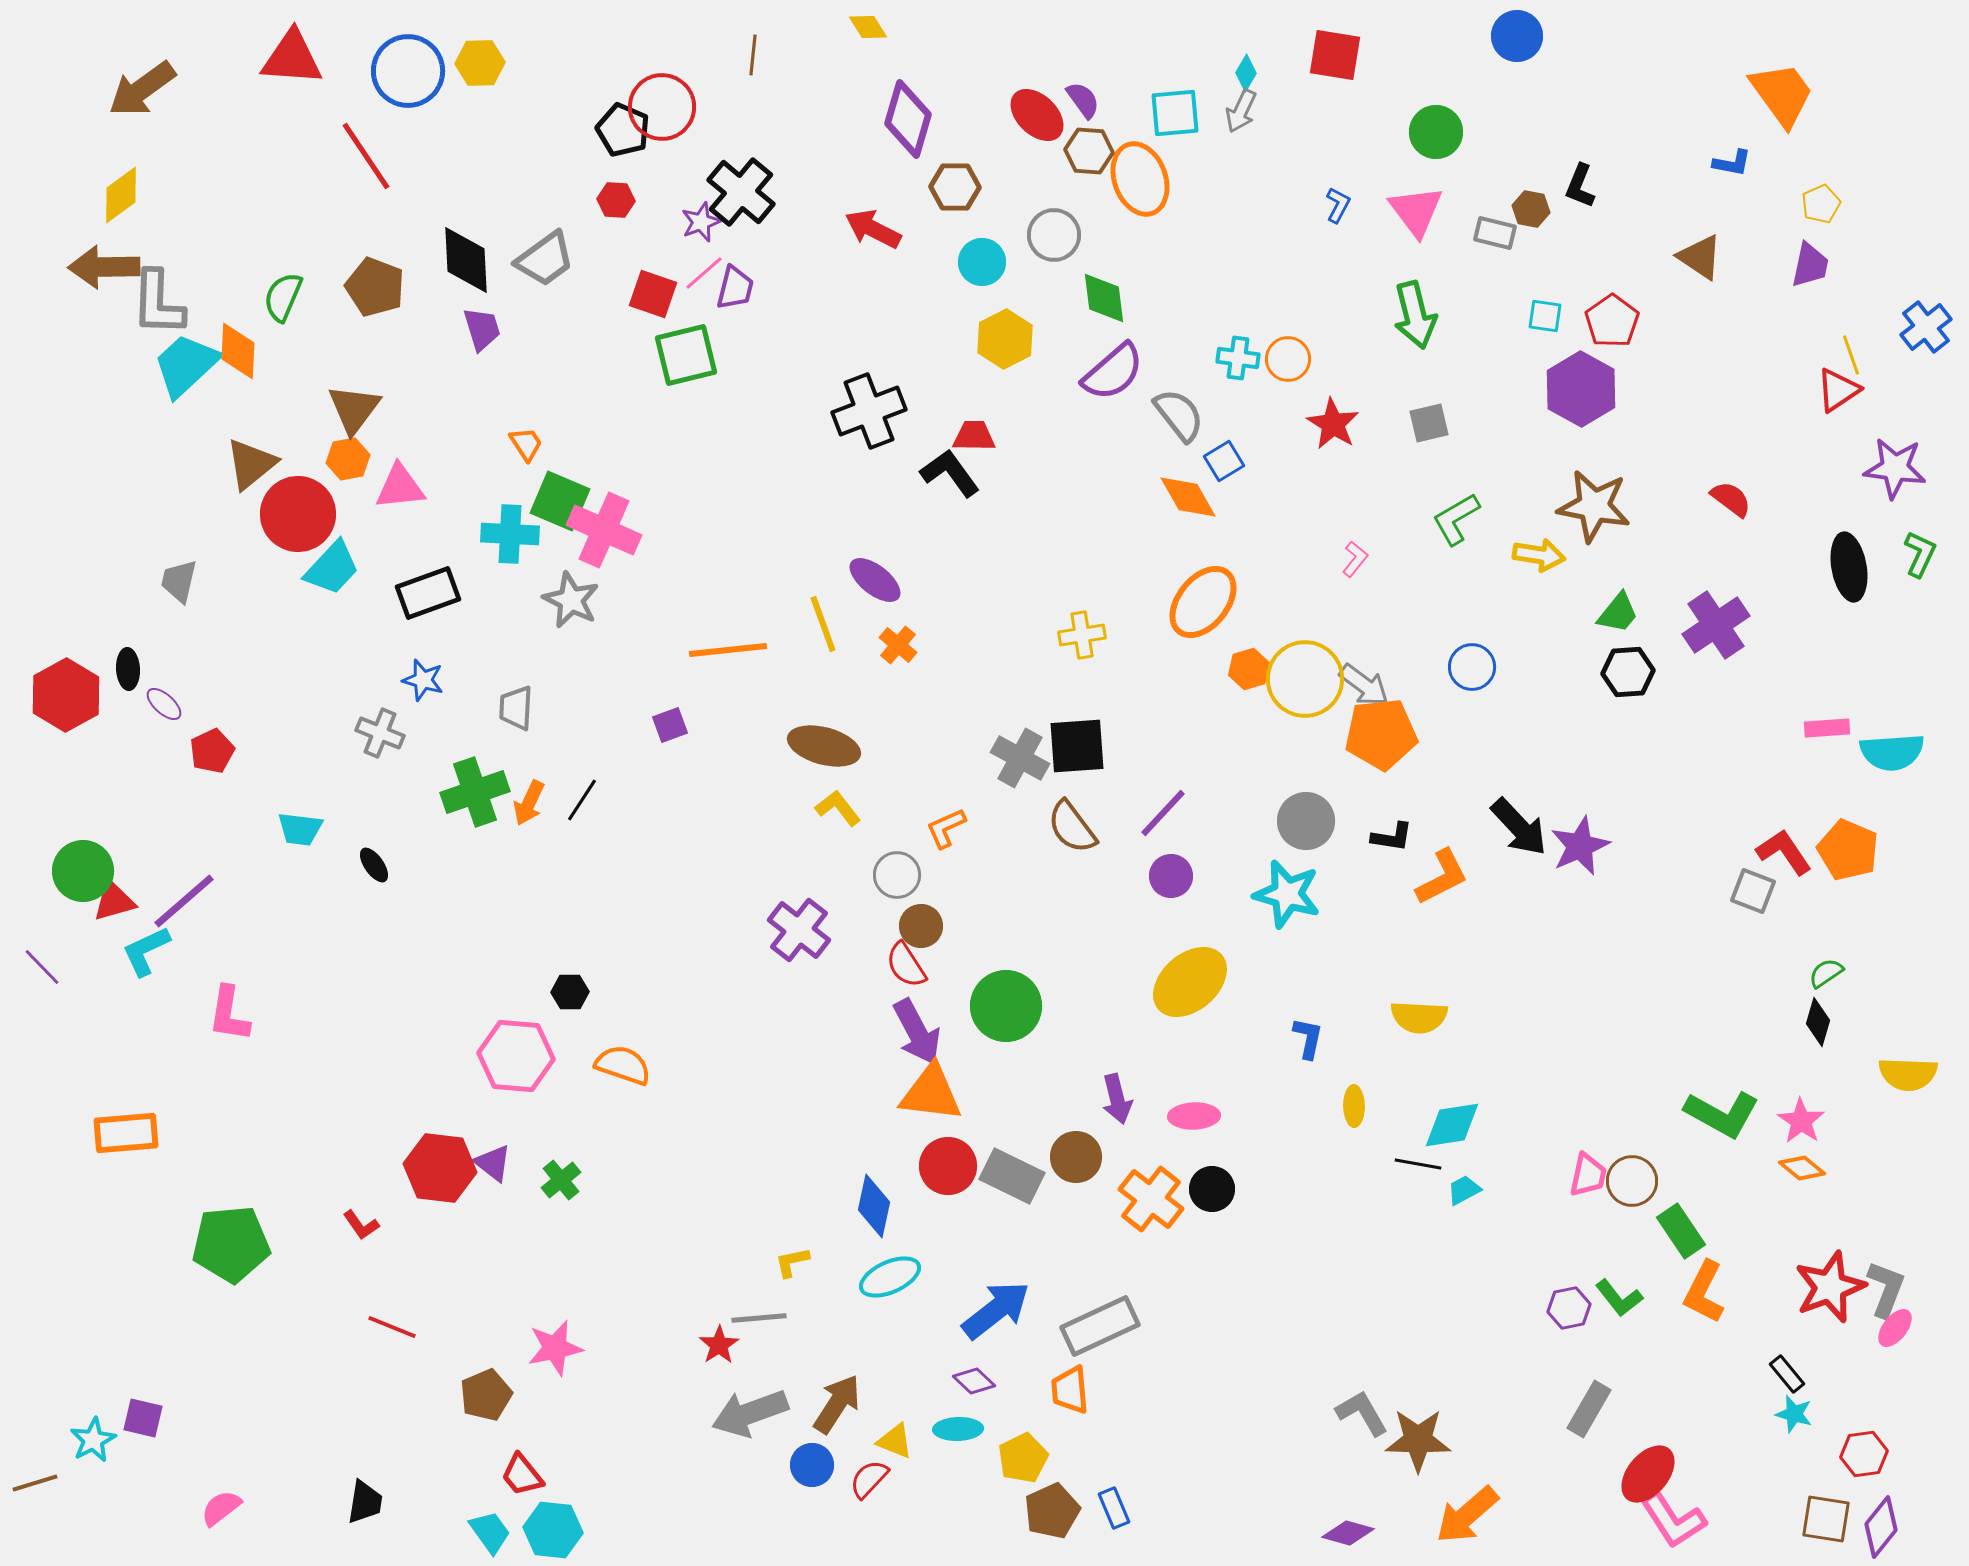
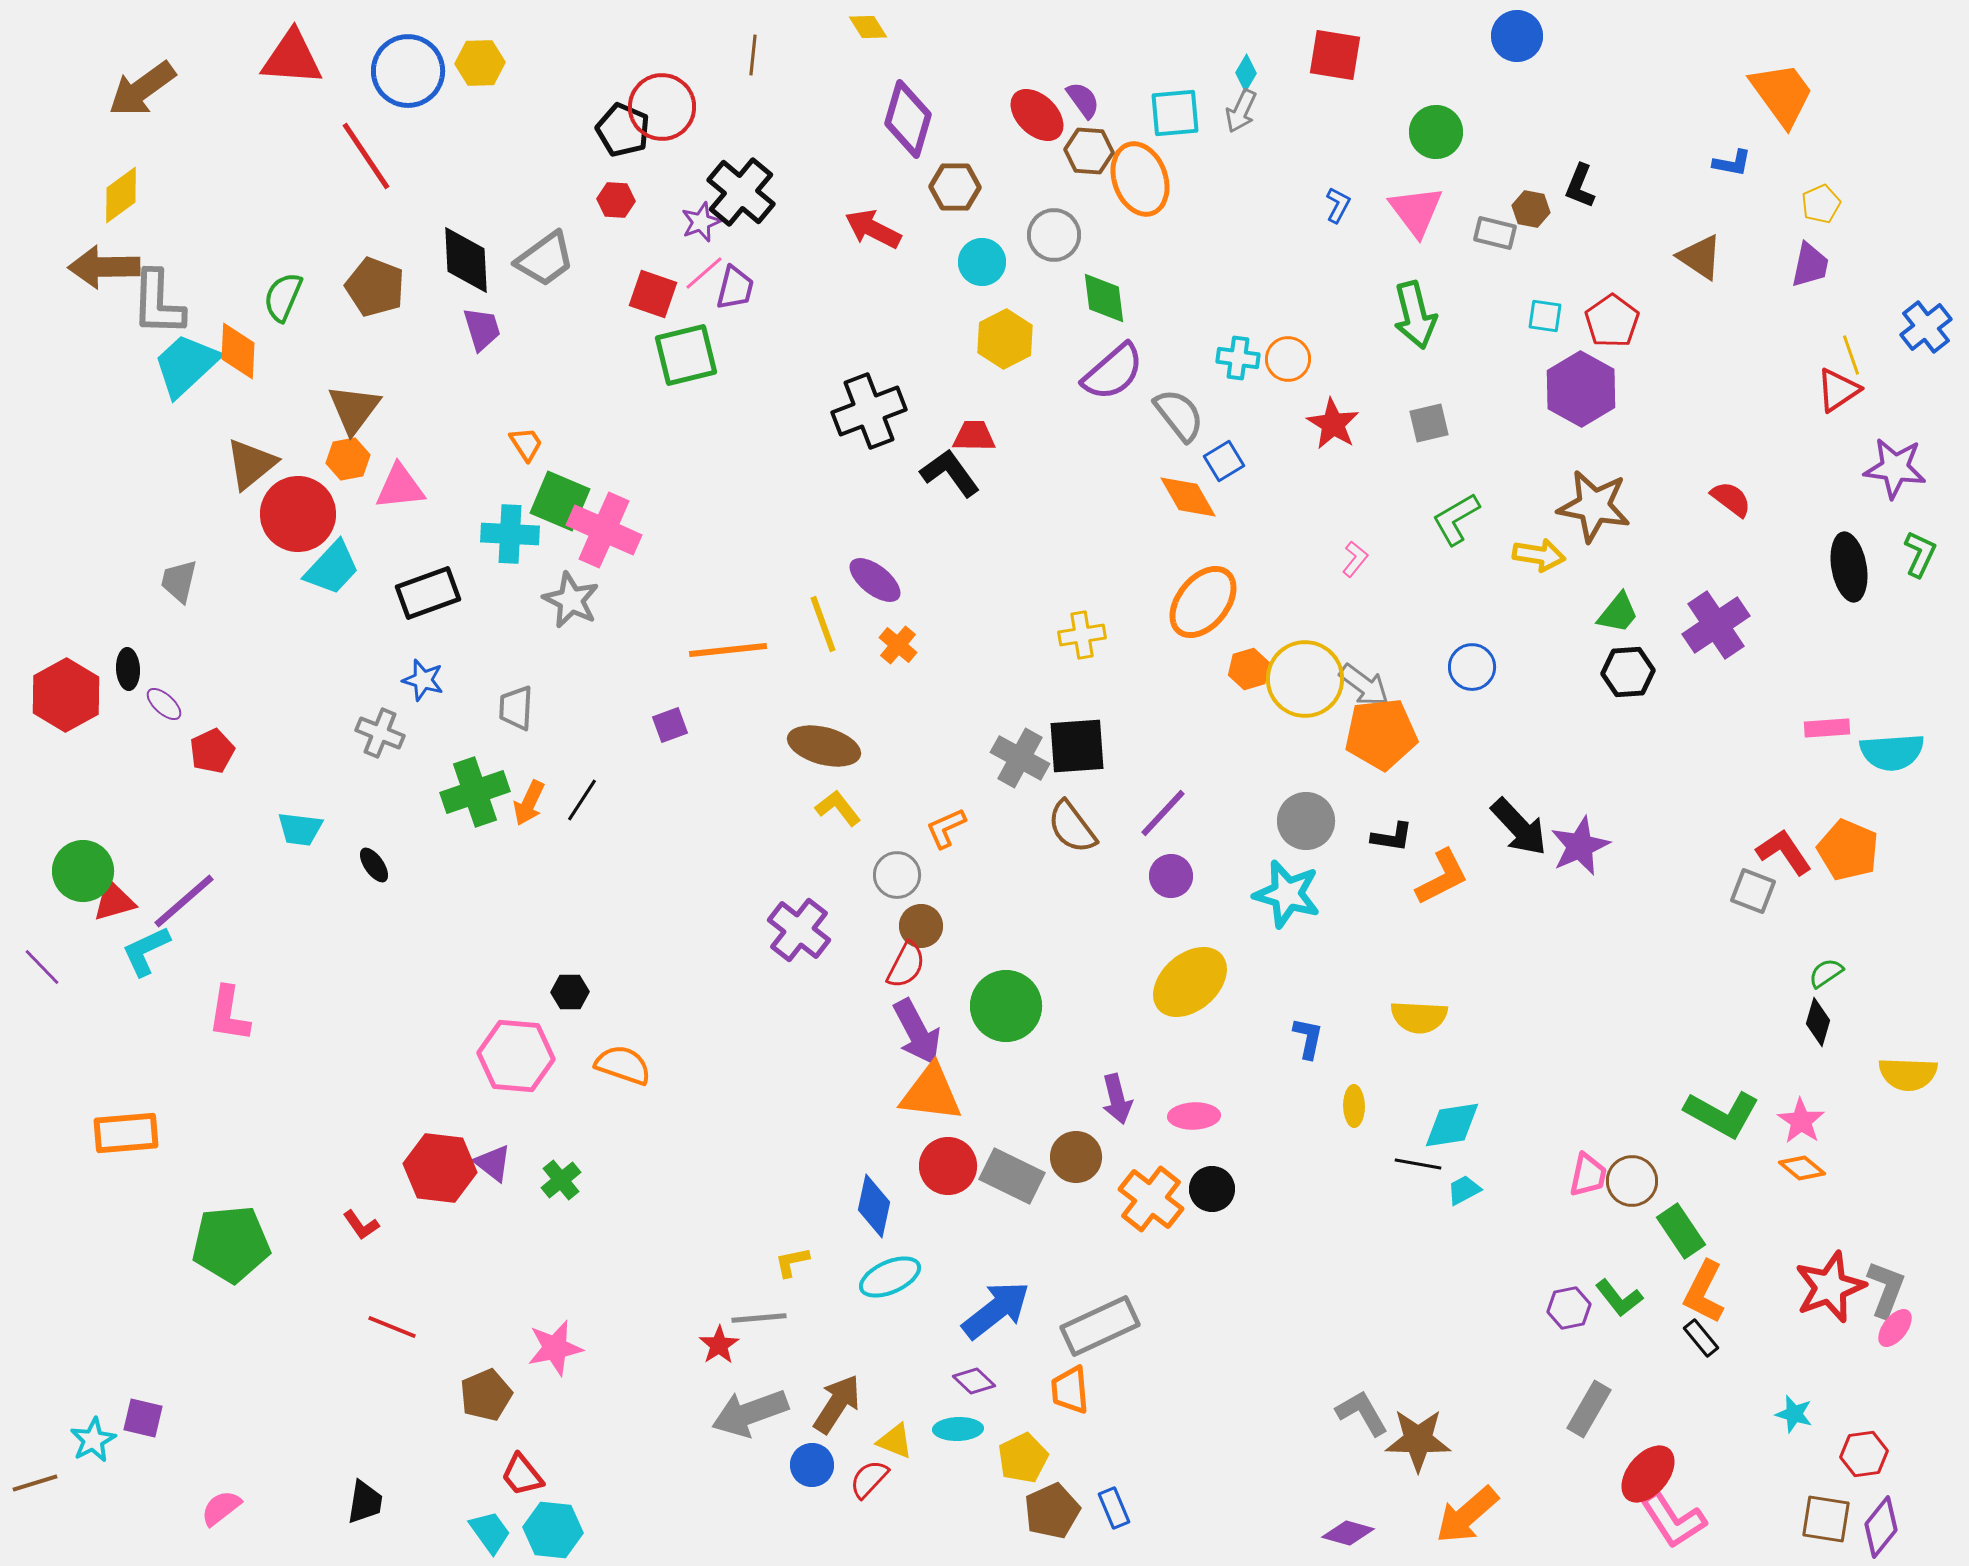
red semicircle at (906, 965): rotated 120 degrees counterclockwise
black rectangle at (1787, 1374): moved 86 px left, 36 px up
